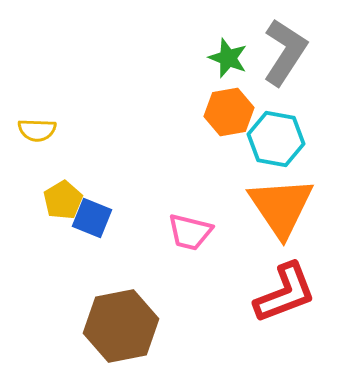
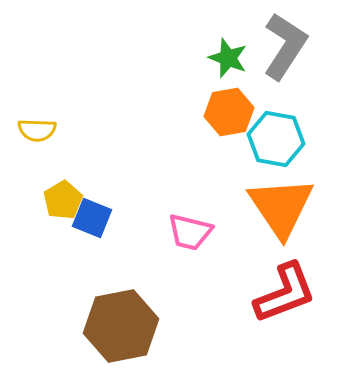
gray L-shape: moved 6 px up
